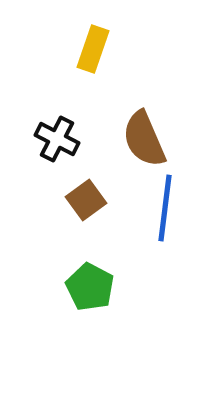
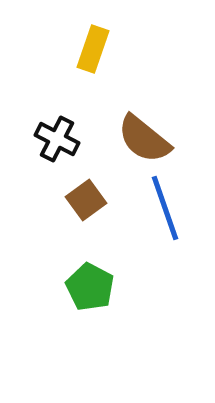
brown semicircle: rotated 28 degrees counterclockwise
blue line: rotated 26 degrees counterclockwise
